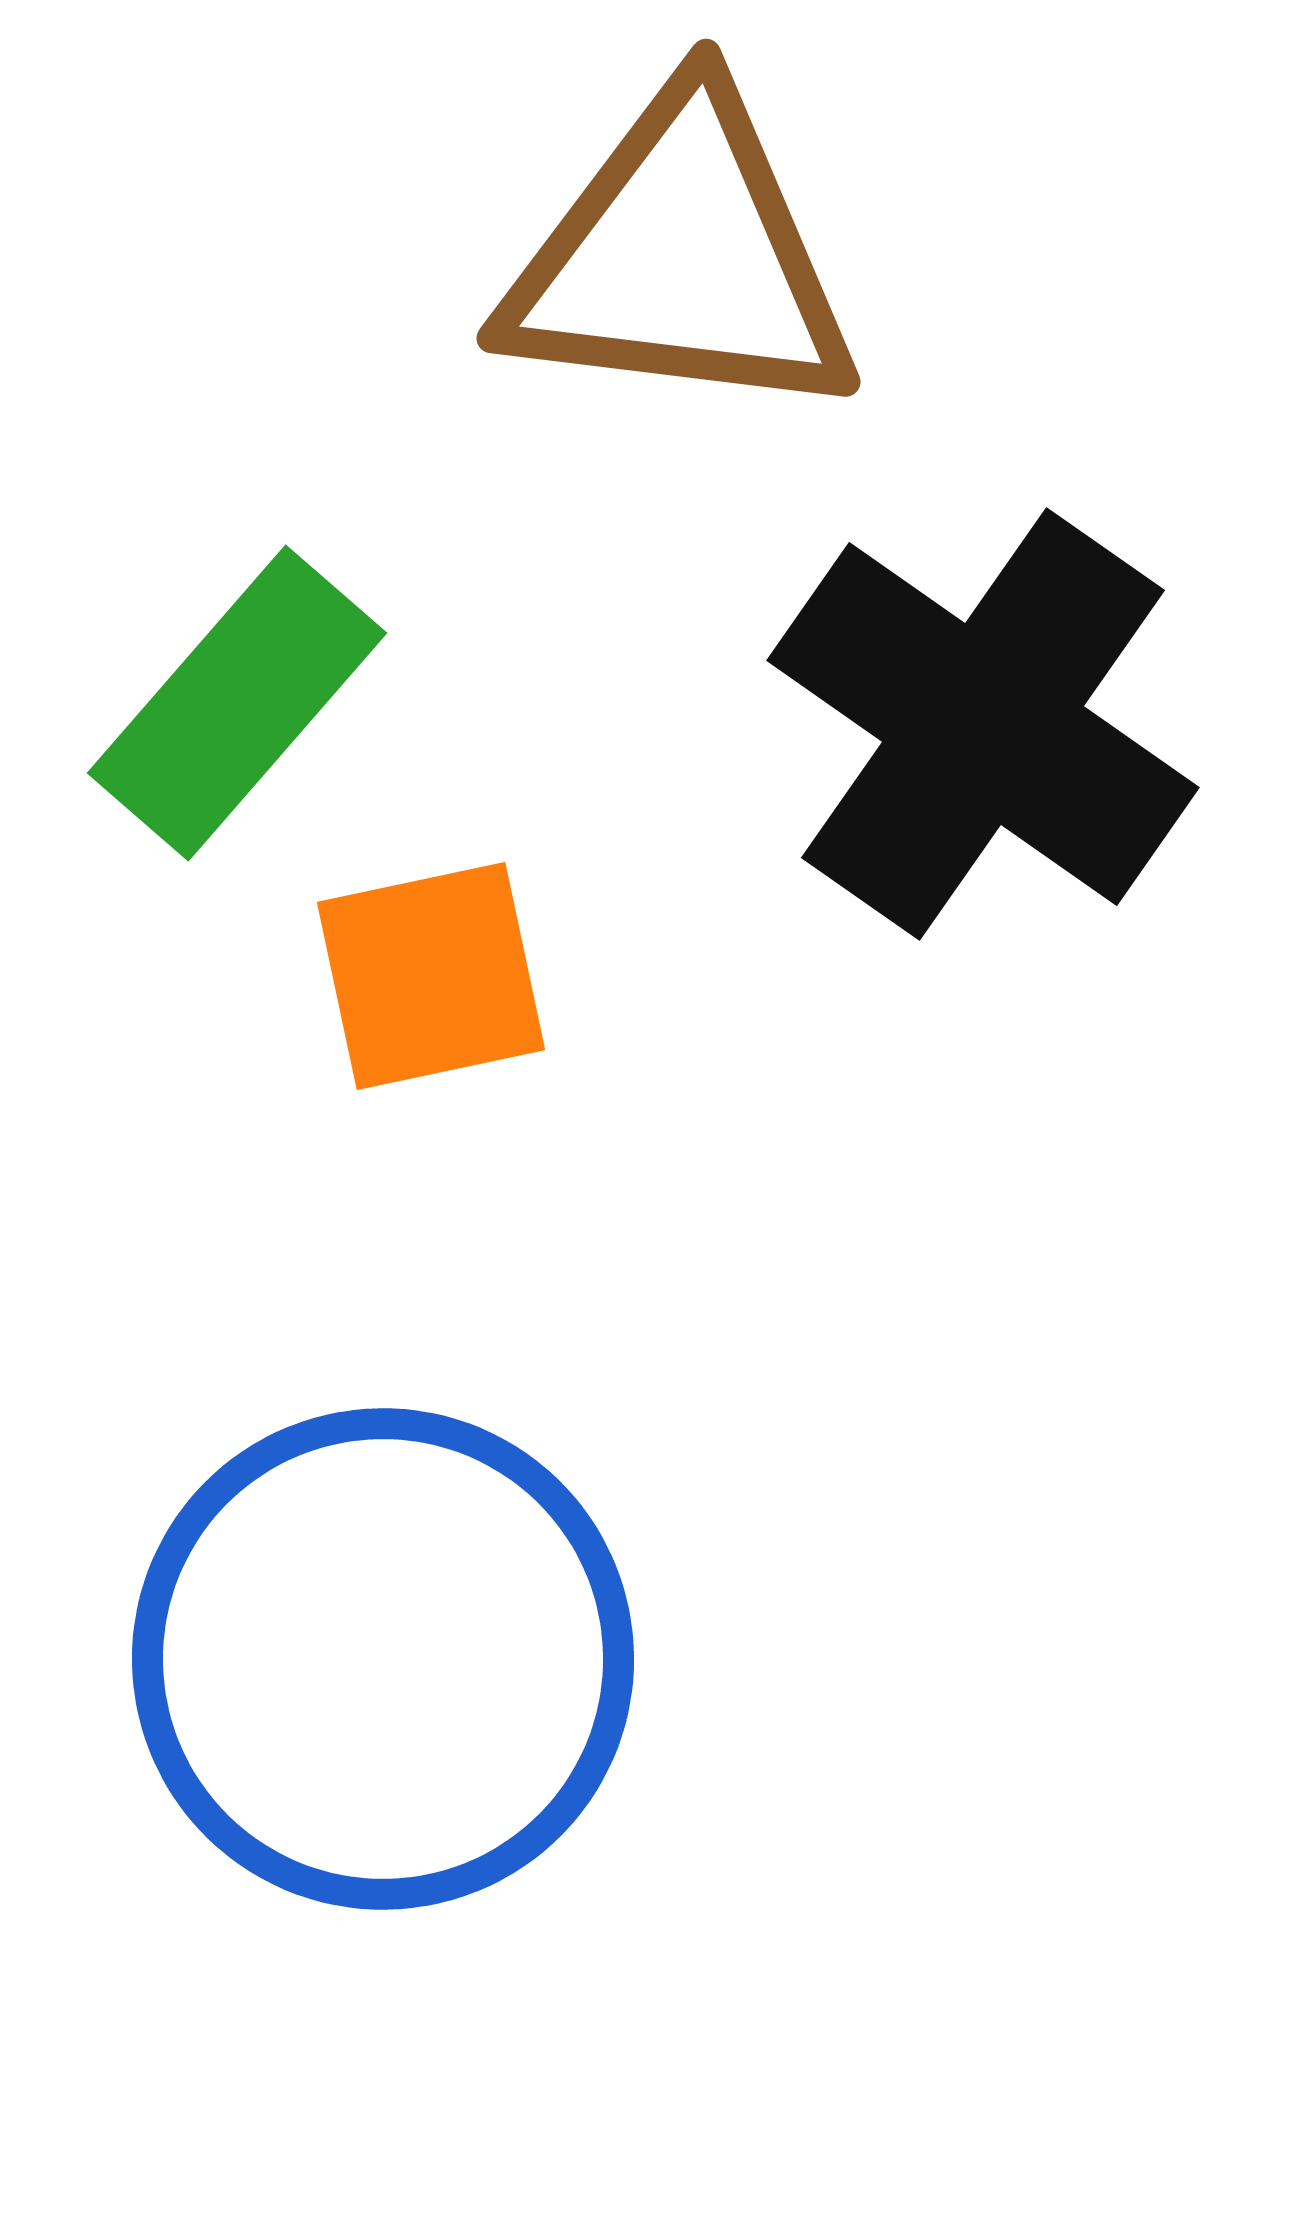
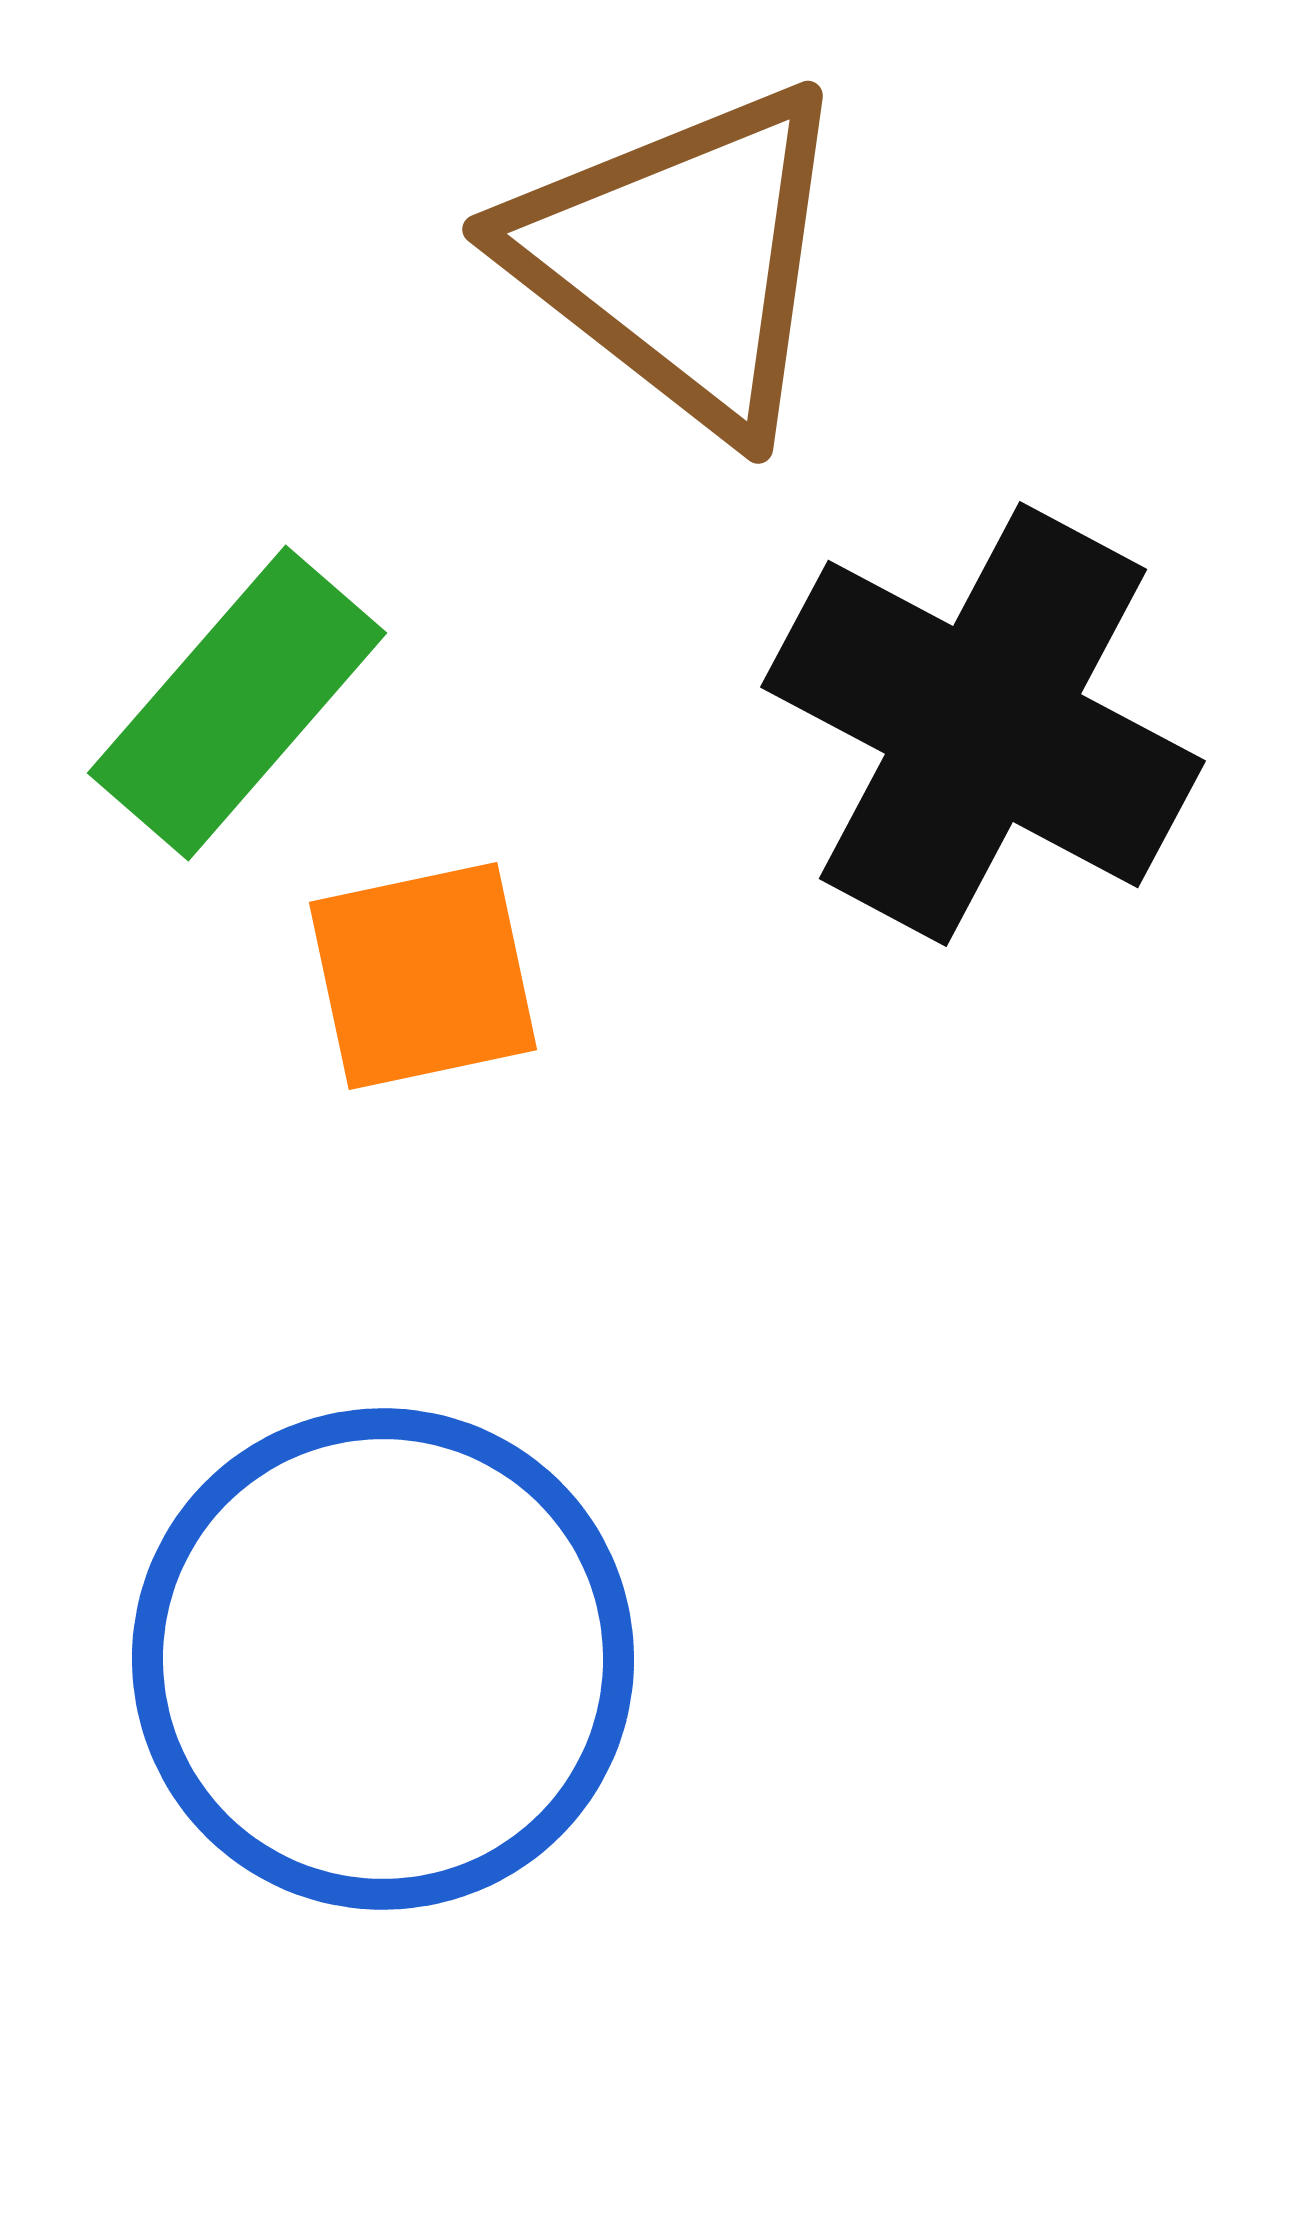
brown triangle: rotated 31 degrees clockwise
black cross: rotated 7 degrees counterclockwise
orange square: moved 8 px left
